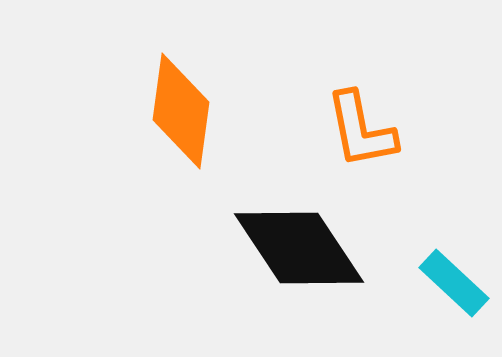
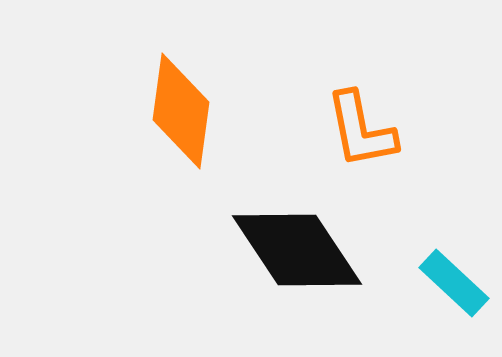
black diamond: moved 2 px left, 2 px down
